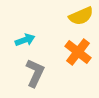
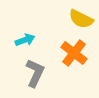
yellow semicircle: moved 3 px down; rotated 50 degrees clockwise
orange cross: moved 4 px left, 1 px down
